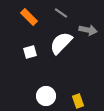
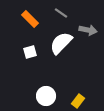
orange rectangle: moved 1 px right, 2 px down
yellow rectangle: rotated 56 degrees clockwise
